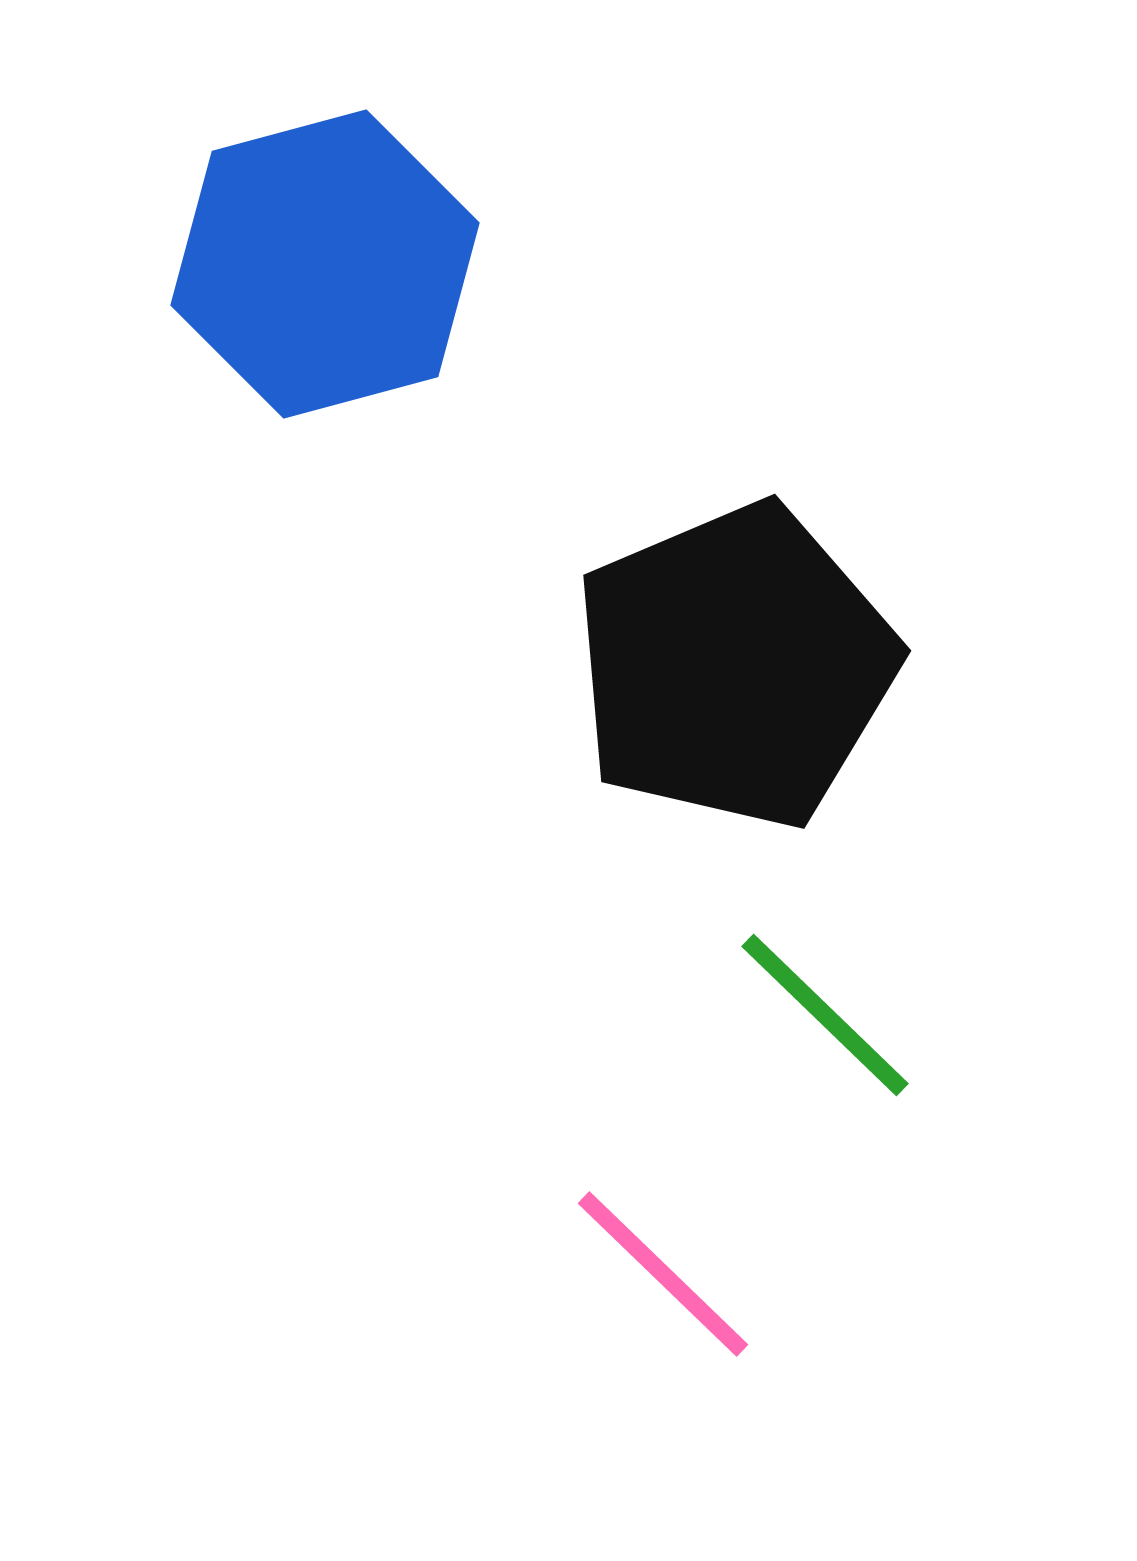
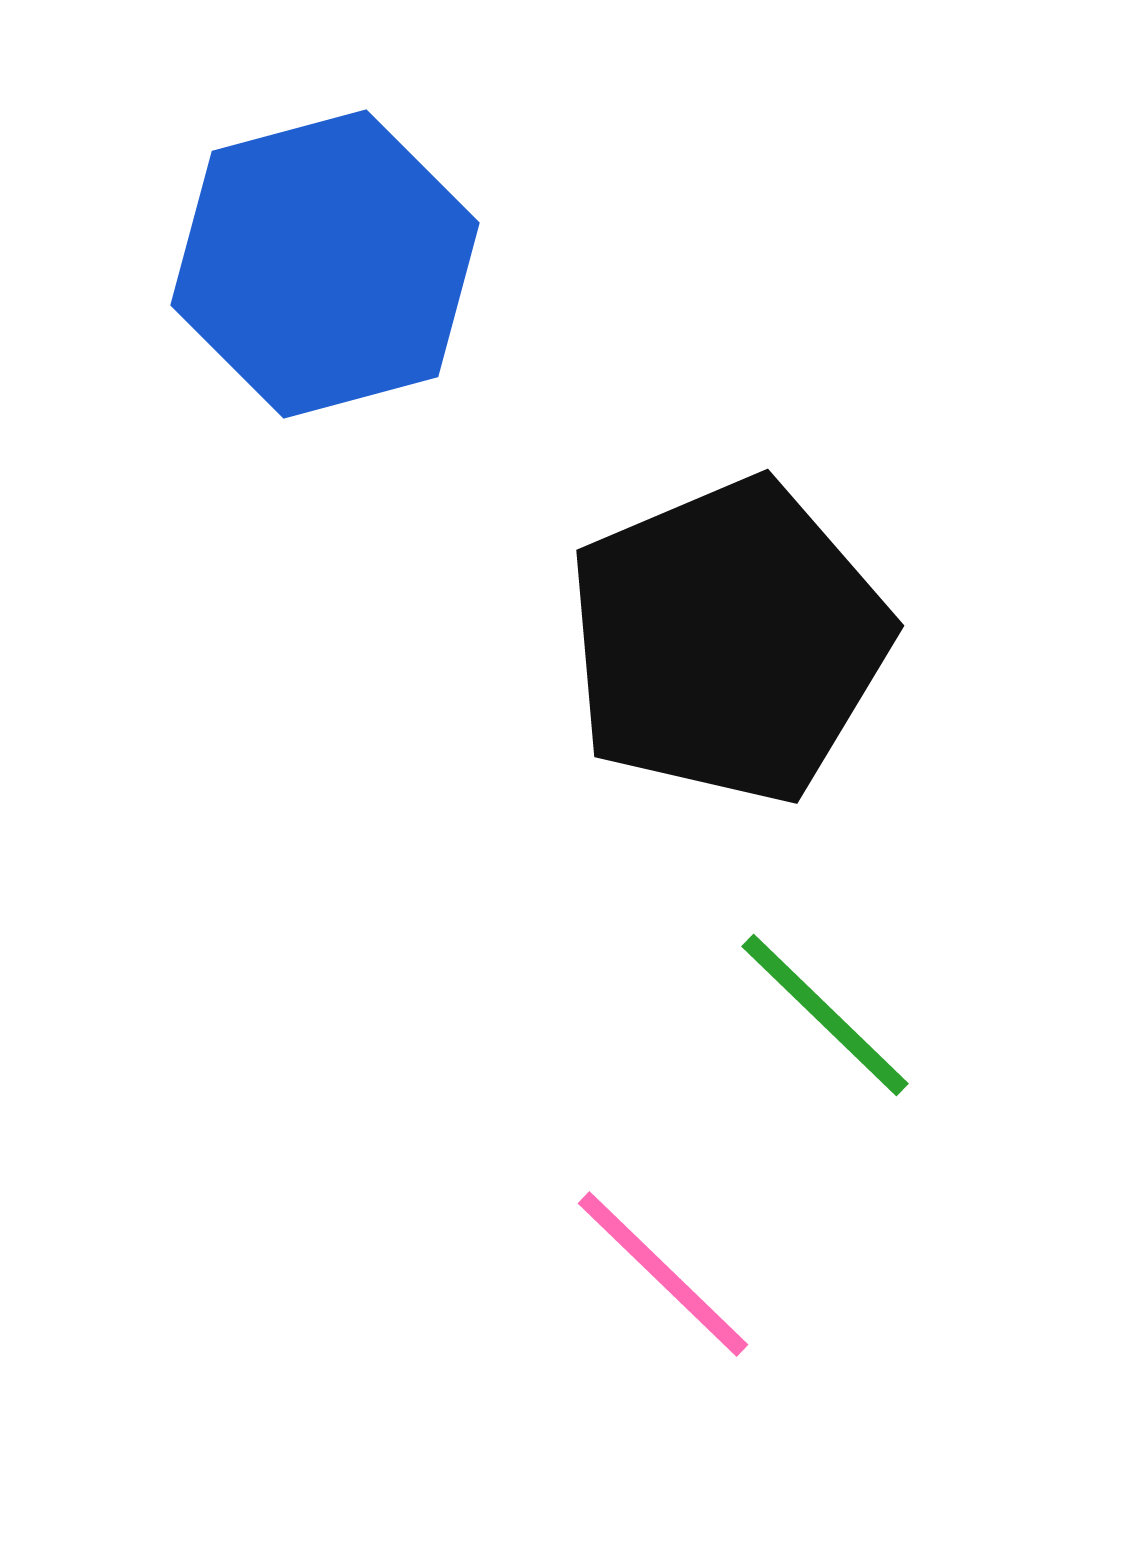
black pentagon: moved 7 px left, 25 px up
